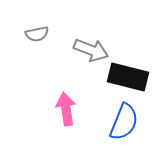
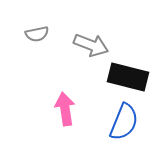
gray arrow: moved 5 px up
pink arrow: moved 1 px left
